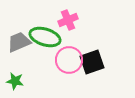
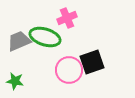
pink cross: moved 1 px left, 2 px up
gray trapezoid: moved 1 px up
pink circle: moved 10 px down
